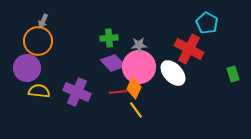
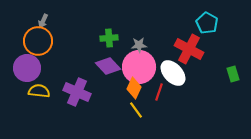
purple diamond: moved 5 px left, 3 px down
red line: moved 41 px right; rotated 66 degrees counterclockwise
